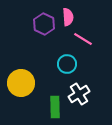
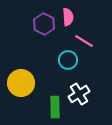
pink line: moved 1 px right, 2 px down
cyan circle: moved 1 px right, 4 px up
